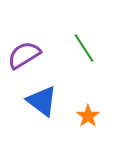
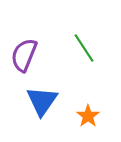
purple semicircle: rotated 36 degrees counterclockwise
blue triangle: rotated 28 degrees clockwise
